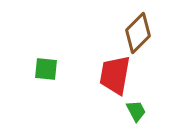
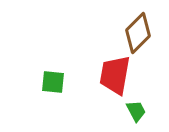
green square: moved 7 px right, 13 px down
